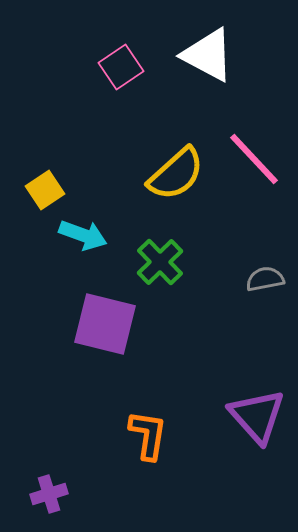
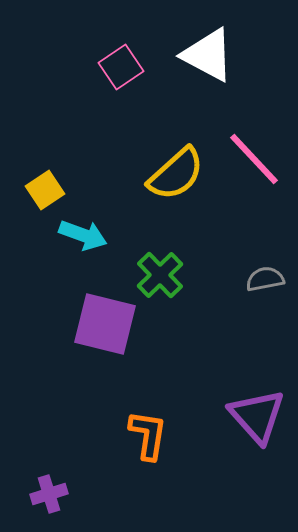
green cross: moved 13 px down
